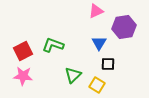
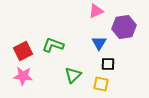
yellow square: moved 4 px right, 1 px up; rotated 21 degrees counterclockwise
